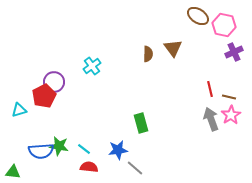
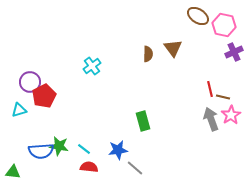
purple circle: moved 24 px left
brown line: moved 6 px left
green rectangle: moved 2 px right, 2 px up
